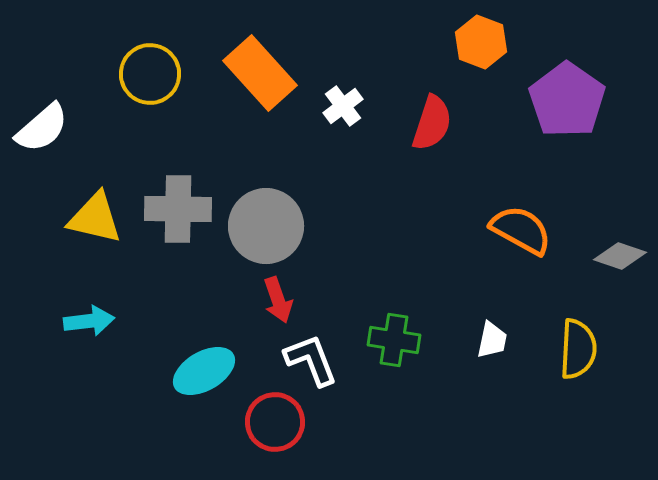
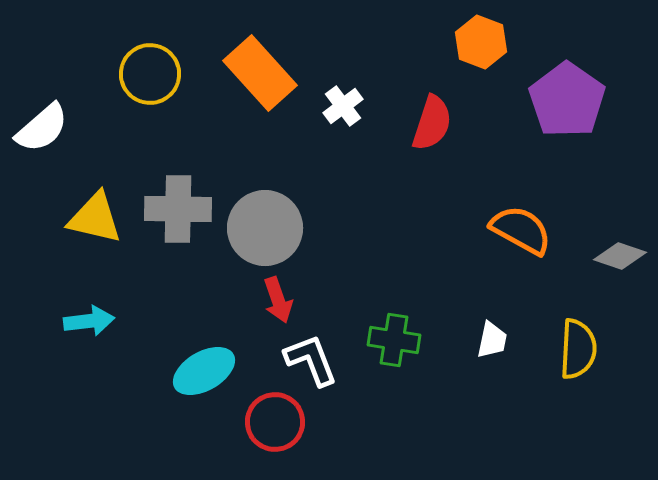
gray circle: moved 1 px left, 2 px down
